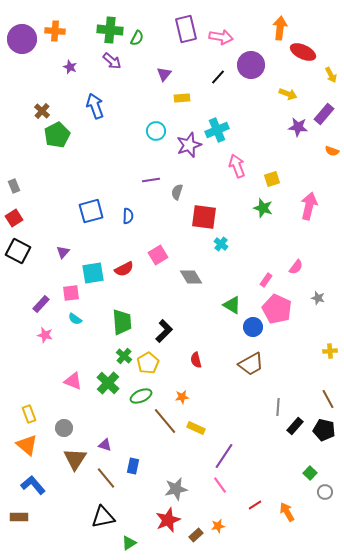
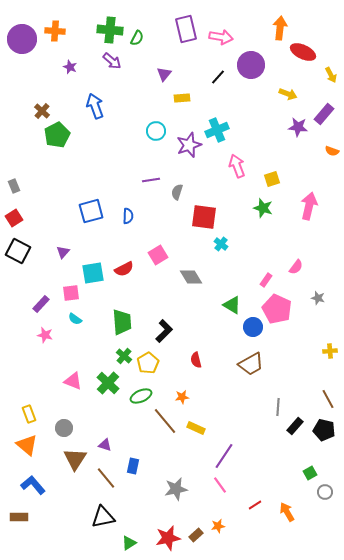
green square at (310, 473): rotated 16 degrees clockwise
red star at (168, 520): moved 18 px down; rotated 10 degrees clockwise
